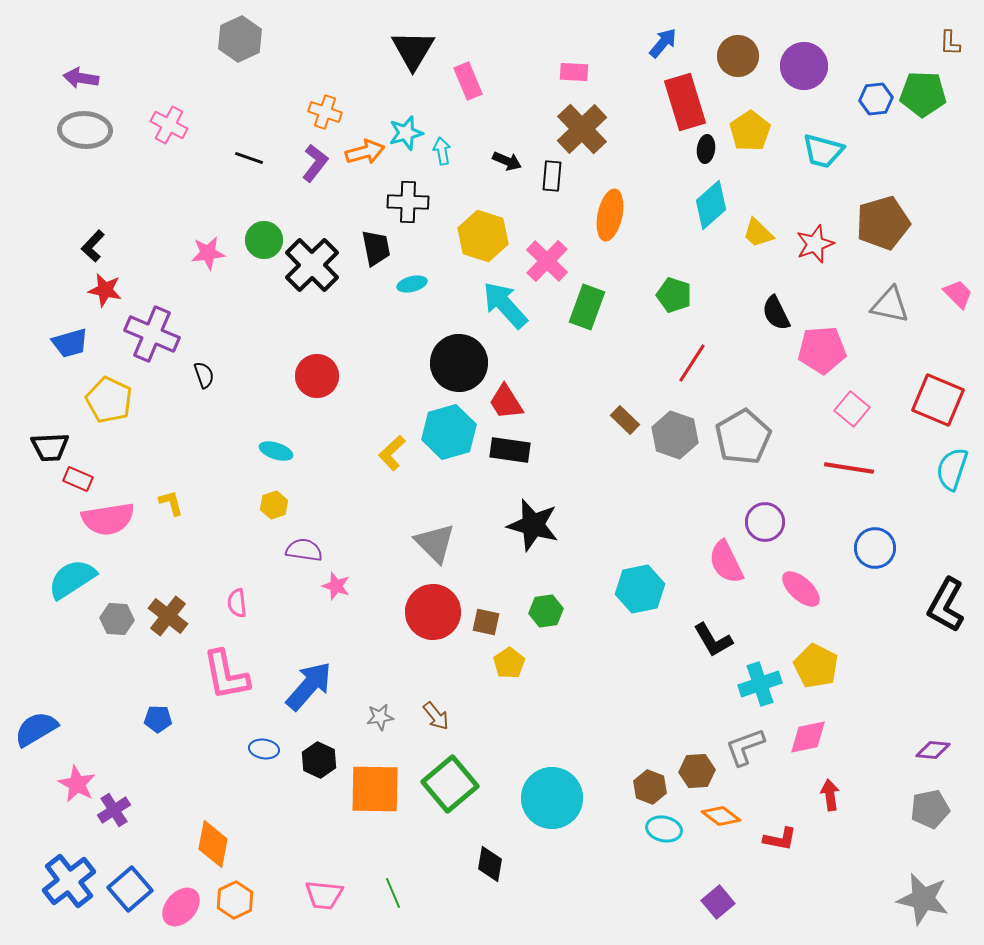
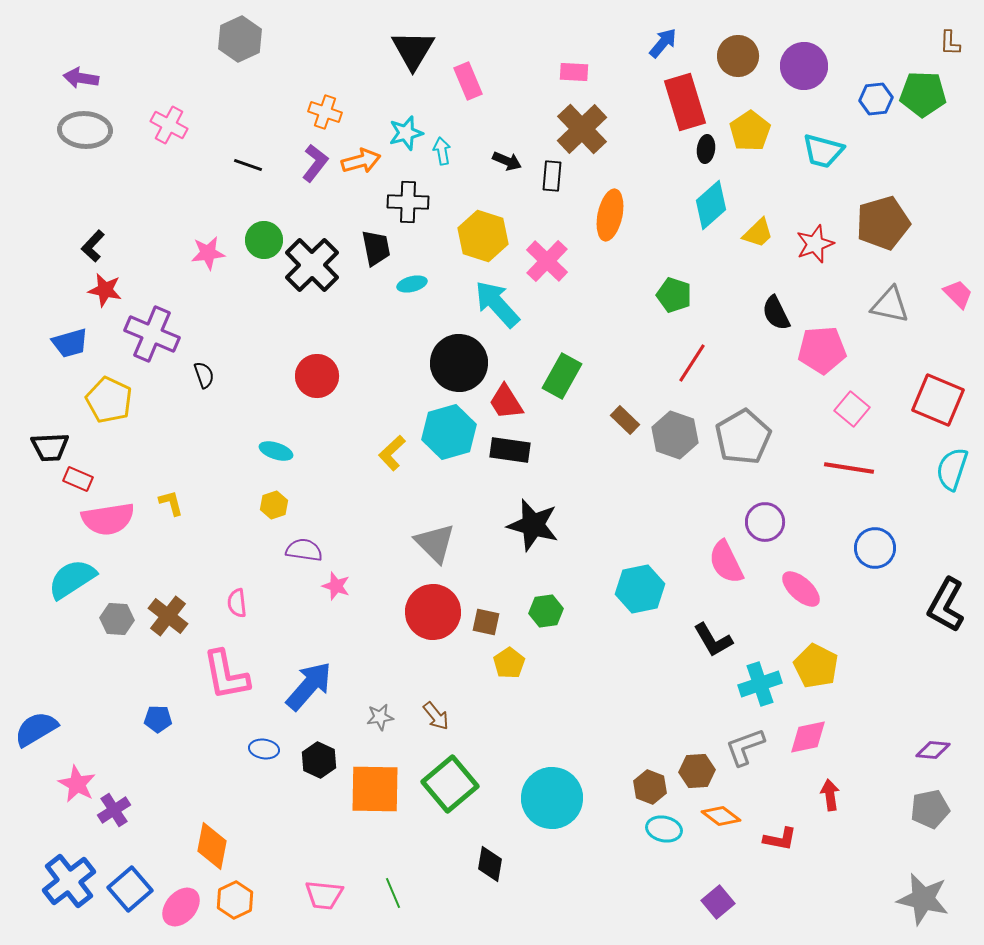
orange arrow at (365, 152): moved 4 px left, 9 px down
black line at (249, 158): moved 1 px left, 7 px down
yellow trapezoid at (758, 233): rotated 88 degrees counterclockwise
cyan arrow at (505, 305): moved 8 px left, 1 px up
green rectangle at (587, 307): moved 25 px left, 69 px down; rotated 9 degrees clockwise
orange diamond at (213, 844): moved 1 px left, 2 px down
